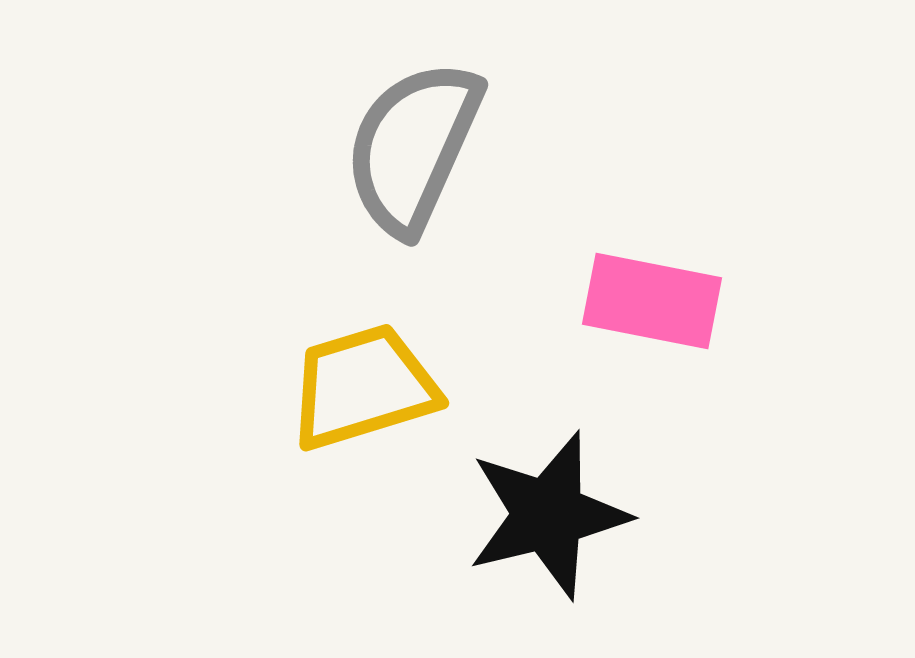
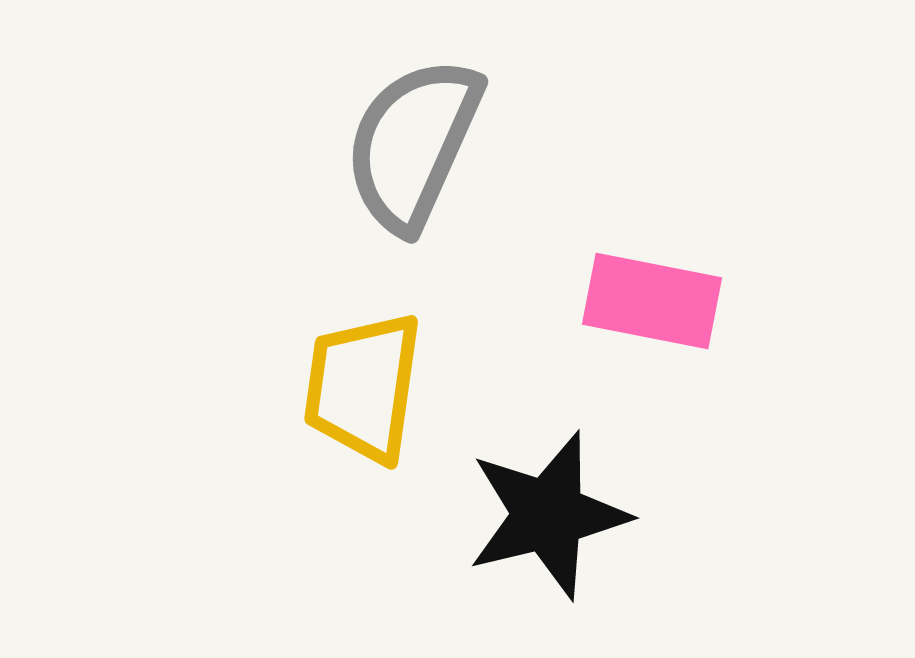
gray semicircle: moved 3 px up
yellow trapezoid: rotated 65 degrees counterclockwise
